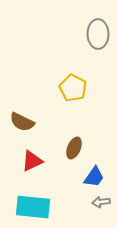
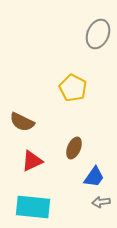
gray ellipse: rotated 24 degrees clockwise
